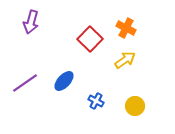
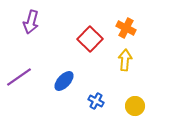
yellow arrow: rotated 50 degrees counterclockwise
purple line: moved 6 px left, 6 px up
